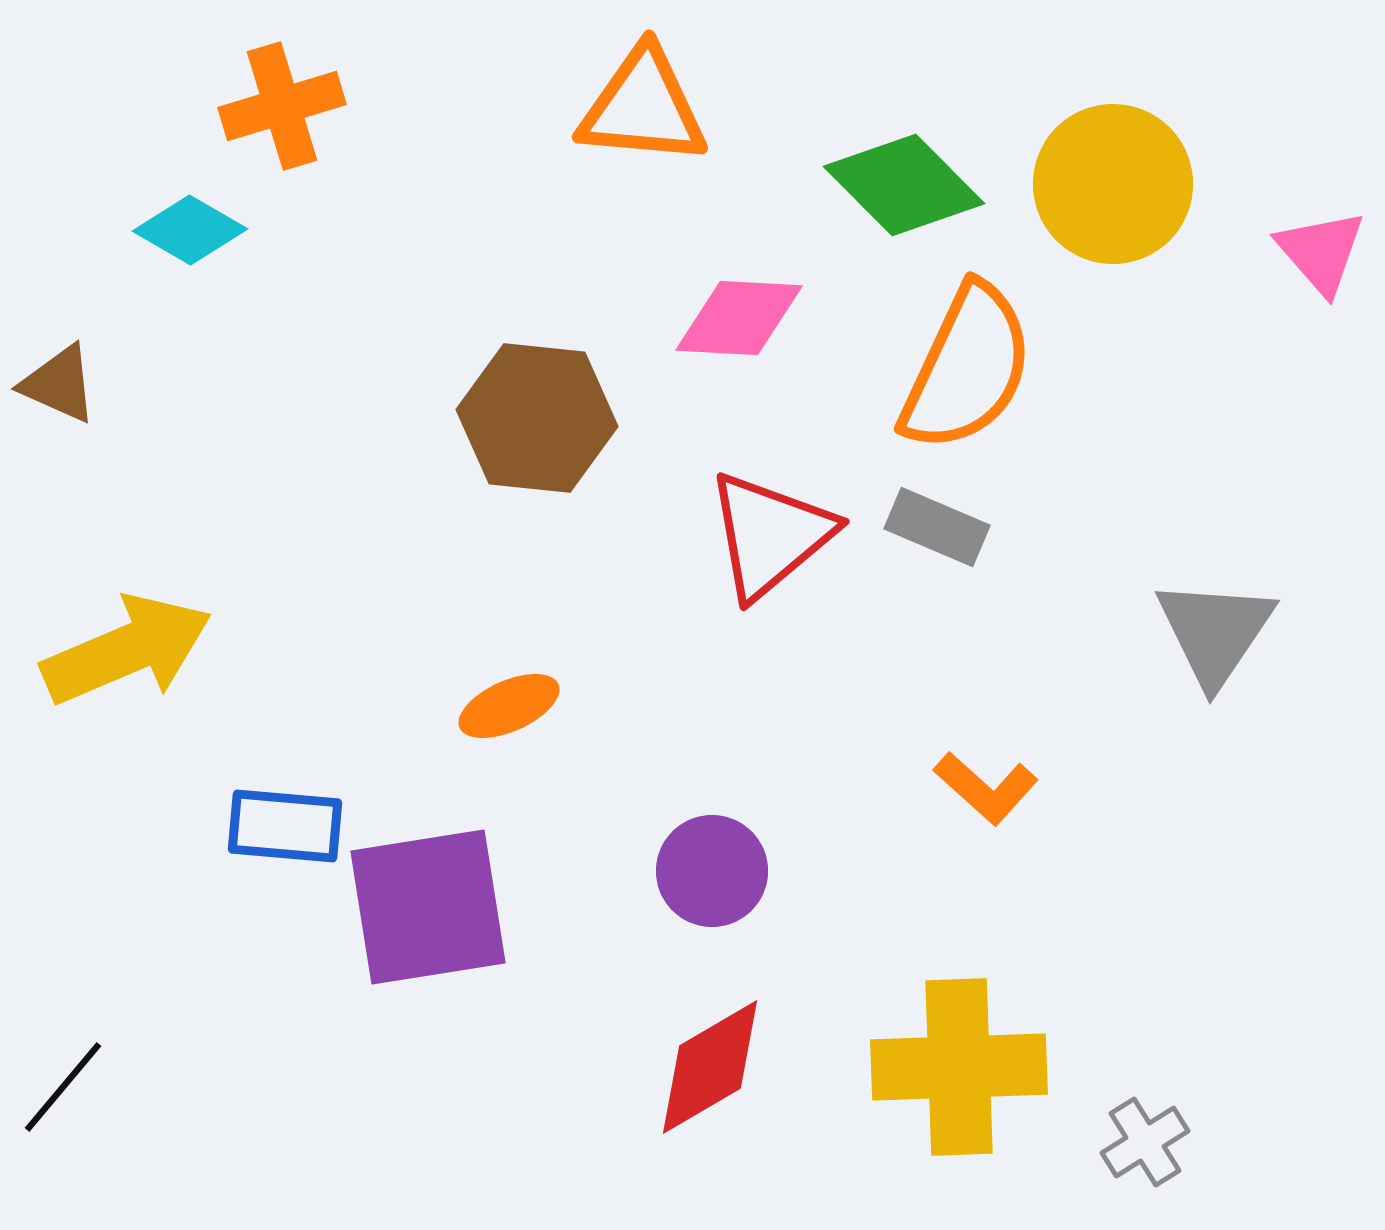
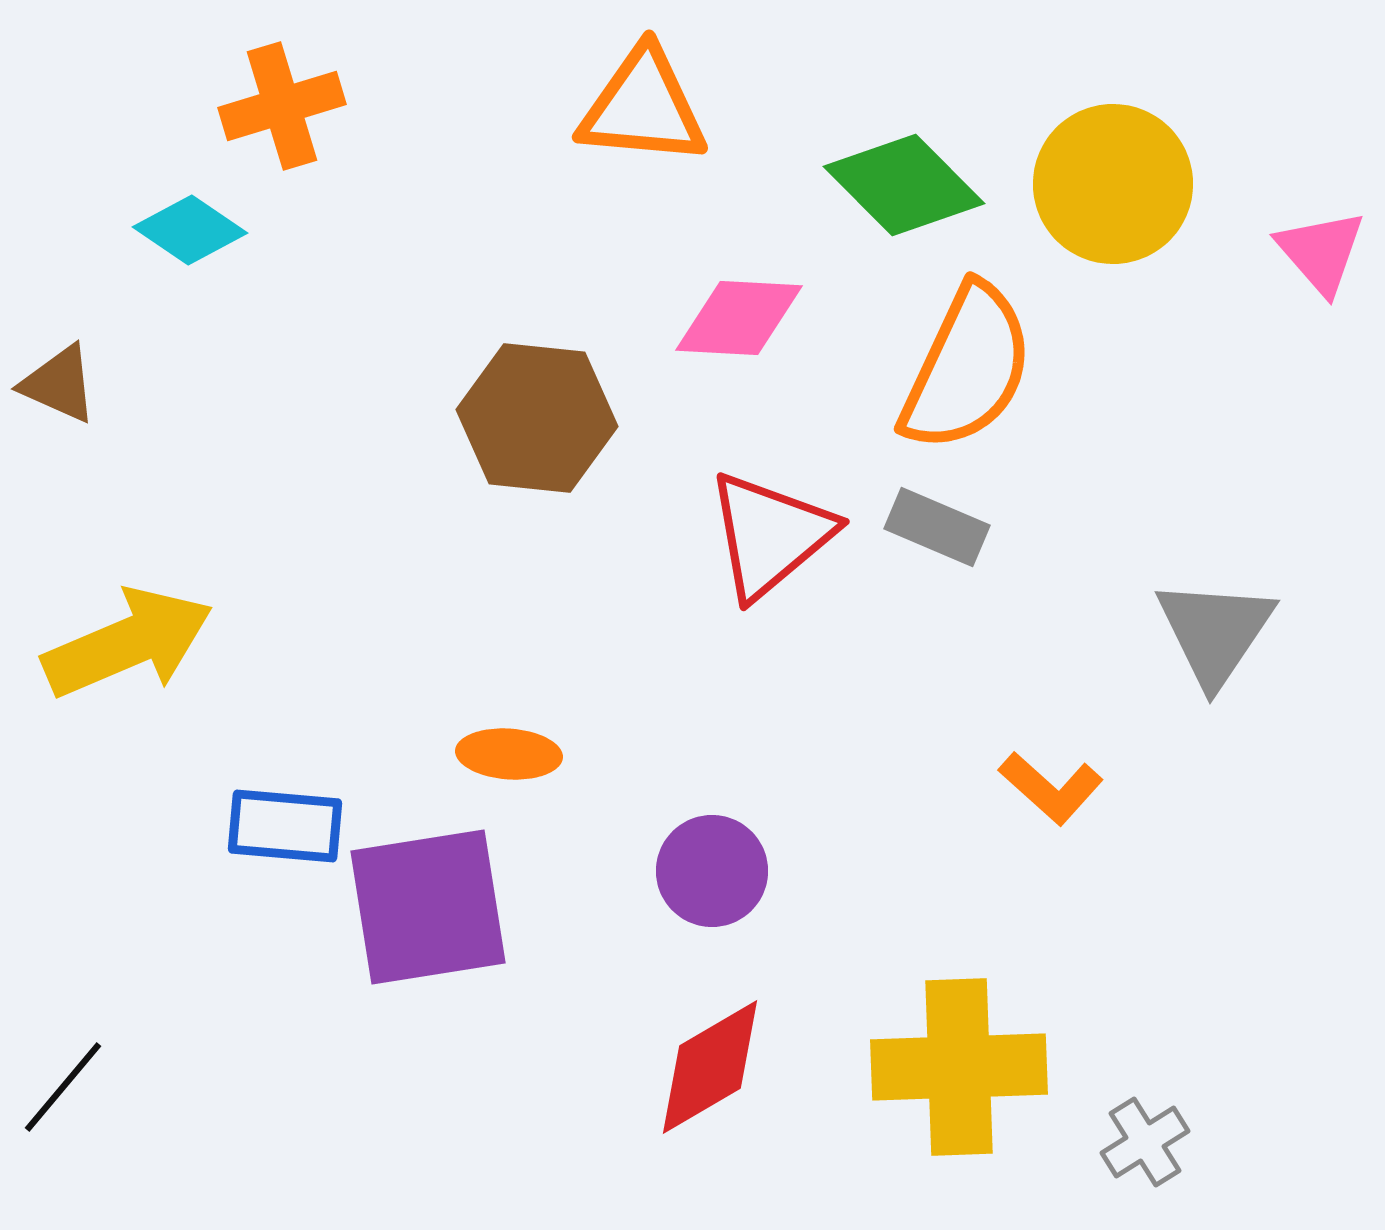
cyan diamond: rotated 4 degrees clockwise
yellow arrow: moved 1 px right, 7 px up
orange ellipse: moved 48 px down; rotated 28 degrees clockwise
orange L-shape: moved 65 px right
